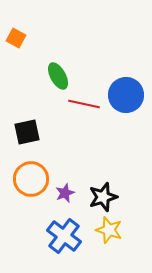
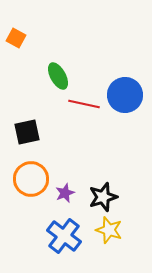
blue circle: moved 1 px left
